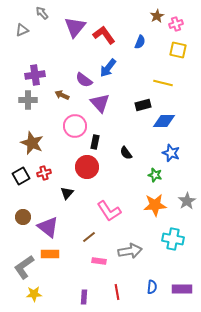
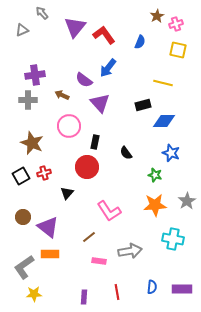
pink circle at (75, 126): moved 6 px left
